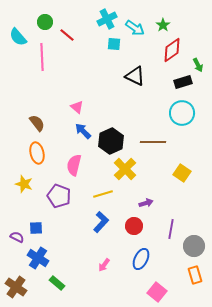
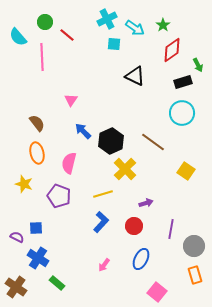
pink triangle: moved 6 px left, 7 px up; rotated 24 degrees clockwise
brown line: rotated 35 degrees clockwise
pink semicircle: moved 5 px left, 2 px up
yellow square: moved 4 px right, 2 px up
